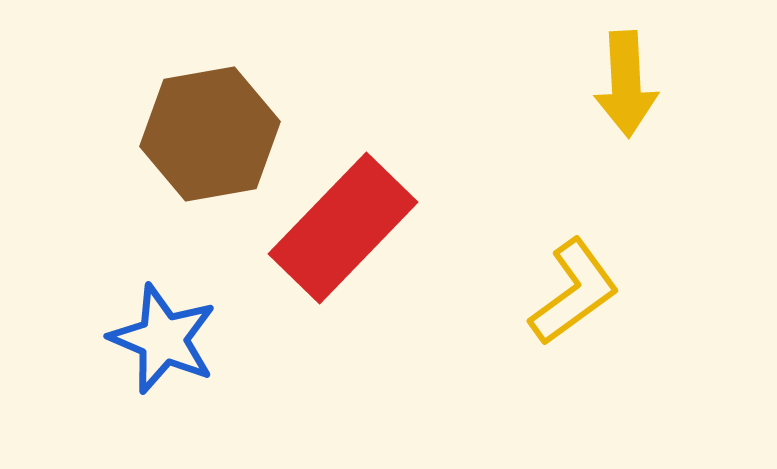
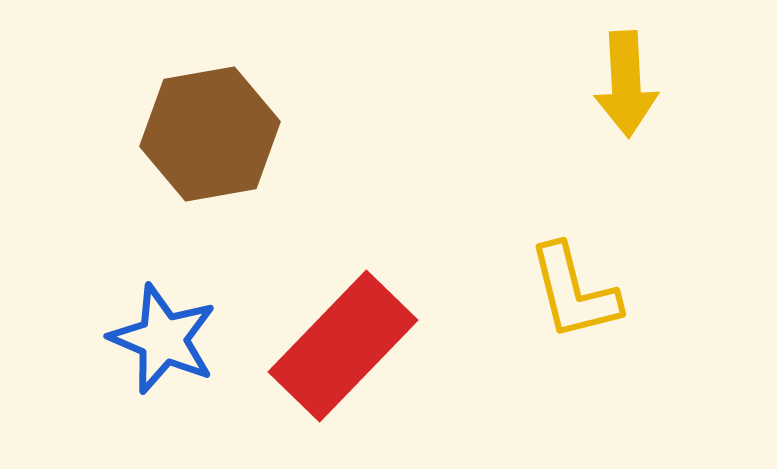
red rectangle: moved 118 px down
yellow L-shape: rotated 112 degrees clockwise
